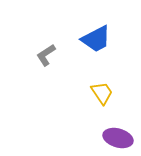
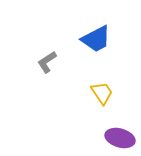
gray L-shape: moved 1 px right, 7 px down
purple ellipse: moved 2 px right
